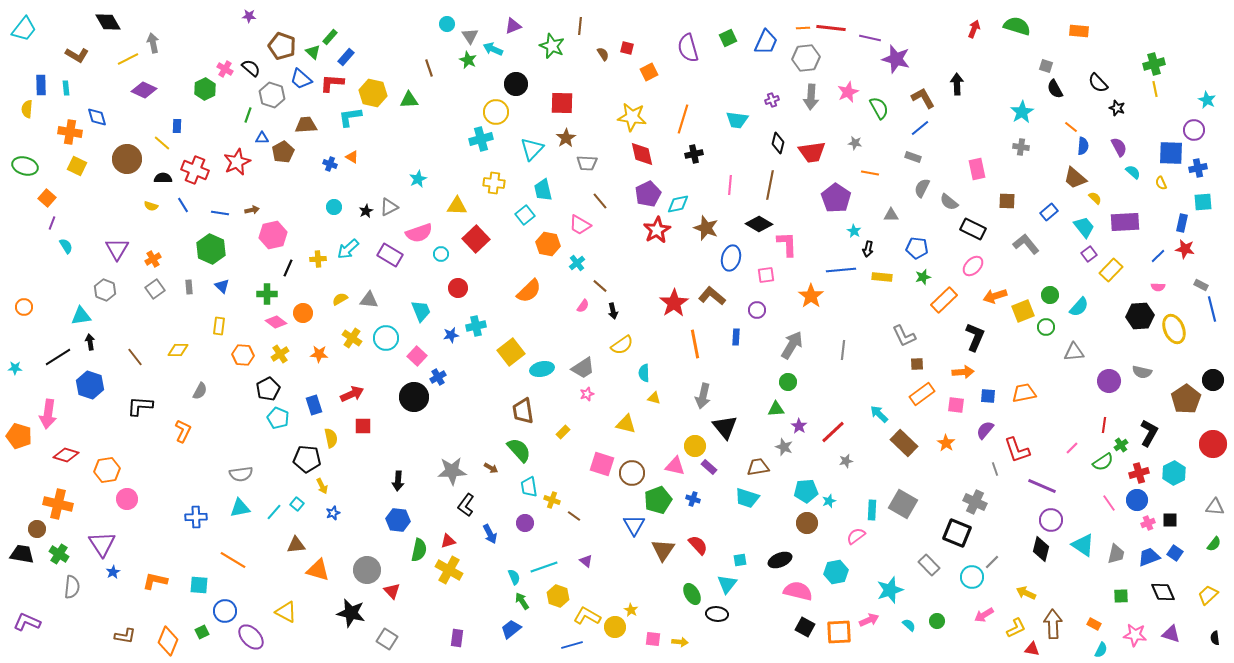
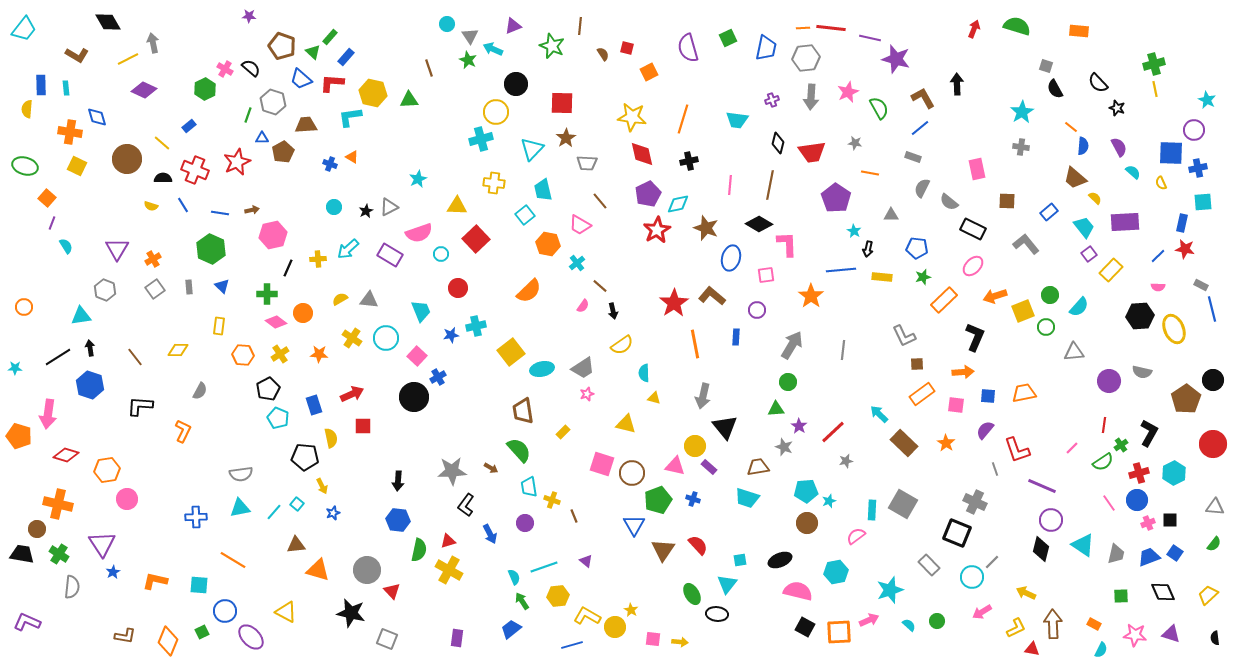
blue trapezoid at (766, 42): moved 6 px down; rotated 12 degrees counterclockwise
gray hexagon at (272, 95): moved 1 px right, 7 px down
blue rectangle at (177, 126): moved 12 px right; rotated 48 degrees clockwise
black cross at (694, 154): moved 5 px left, 7 px down
black arrow at (90, 342): moved 6 px down
black pentagon at (307, 459): moved 2 px left, 2 px up
brown line at (574, 516): rotated 32 degrees clockwise
yellow hexagon at (558, 596): rotated 25 degrees counterclockwise
pink arrow at (984, 615): moved 2 px left, 3 px up
gray square at (387, 639): rotated 10 degrees counterclockwise
